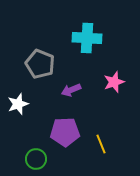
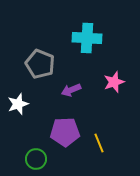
yellow line: moved 2 px left, 1 px up
